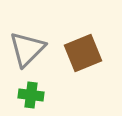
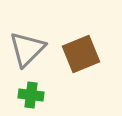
brown square: moved 2 px left, 1 px down
